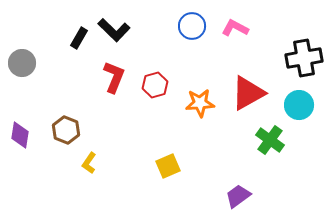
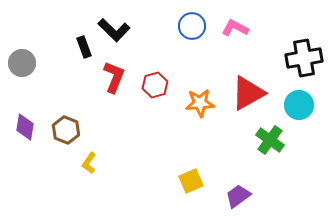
black rectangle: moved 5 px right, 9 px down; rotated 50 degrees counterclockwise
purple diamond: moved 5 px right, 8 px up
yellow square: moved 23 px right, 15 px down
